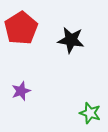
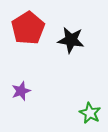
red pentagon: moved 7 px right
green star: rotated 10 degrees clockwise
